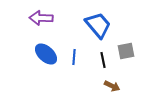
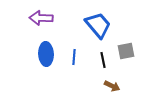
blue ellipse: rotated 45 degrees clockwise
